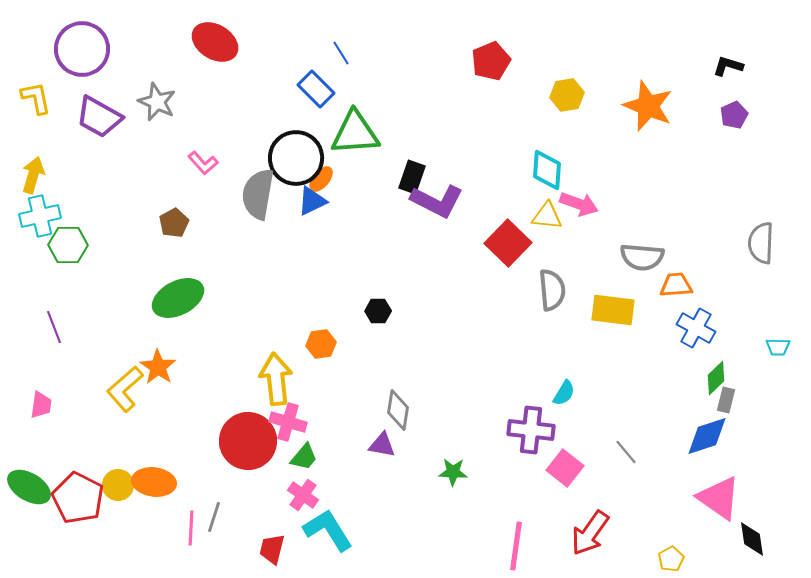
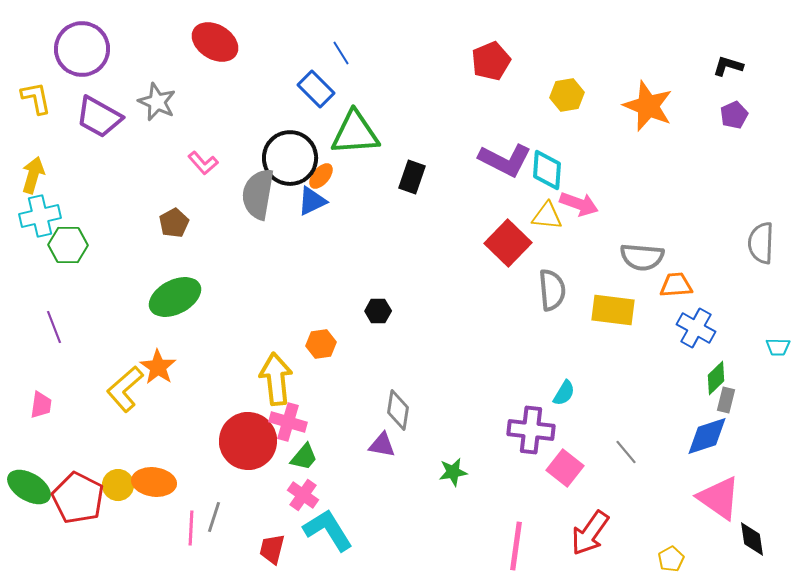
black circle at (296, 158): moved 6 px left
orange ellipse at (321, 179): moved 3 px up
purple L-shape at (437, 201): moved 68 px right, 41 px up
green ellipse at (178, 298): moved 3 px left, 1 px up
green star at (453, 472): rotated 12 degrees counterclockwise
